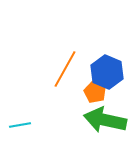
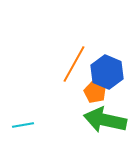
orange line: moved 9 px right, 5 px up
cyan line: moved 3 px right
